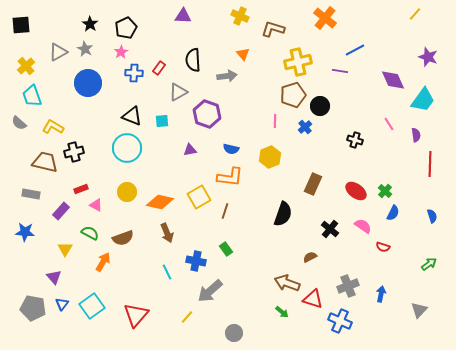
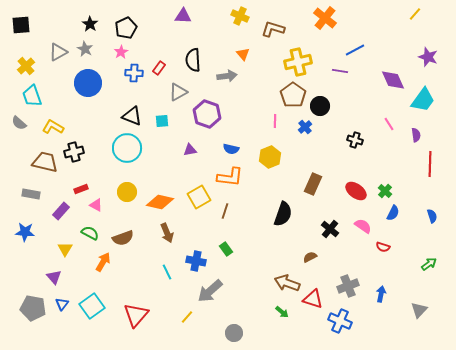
brown pentagon at (293, 95): rotated 20 degrees counterclockwise
